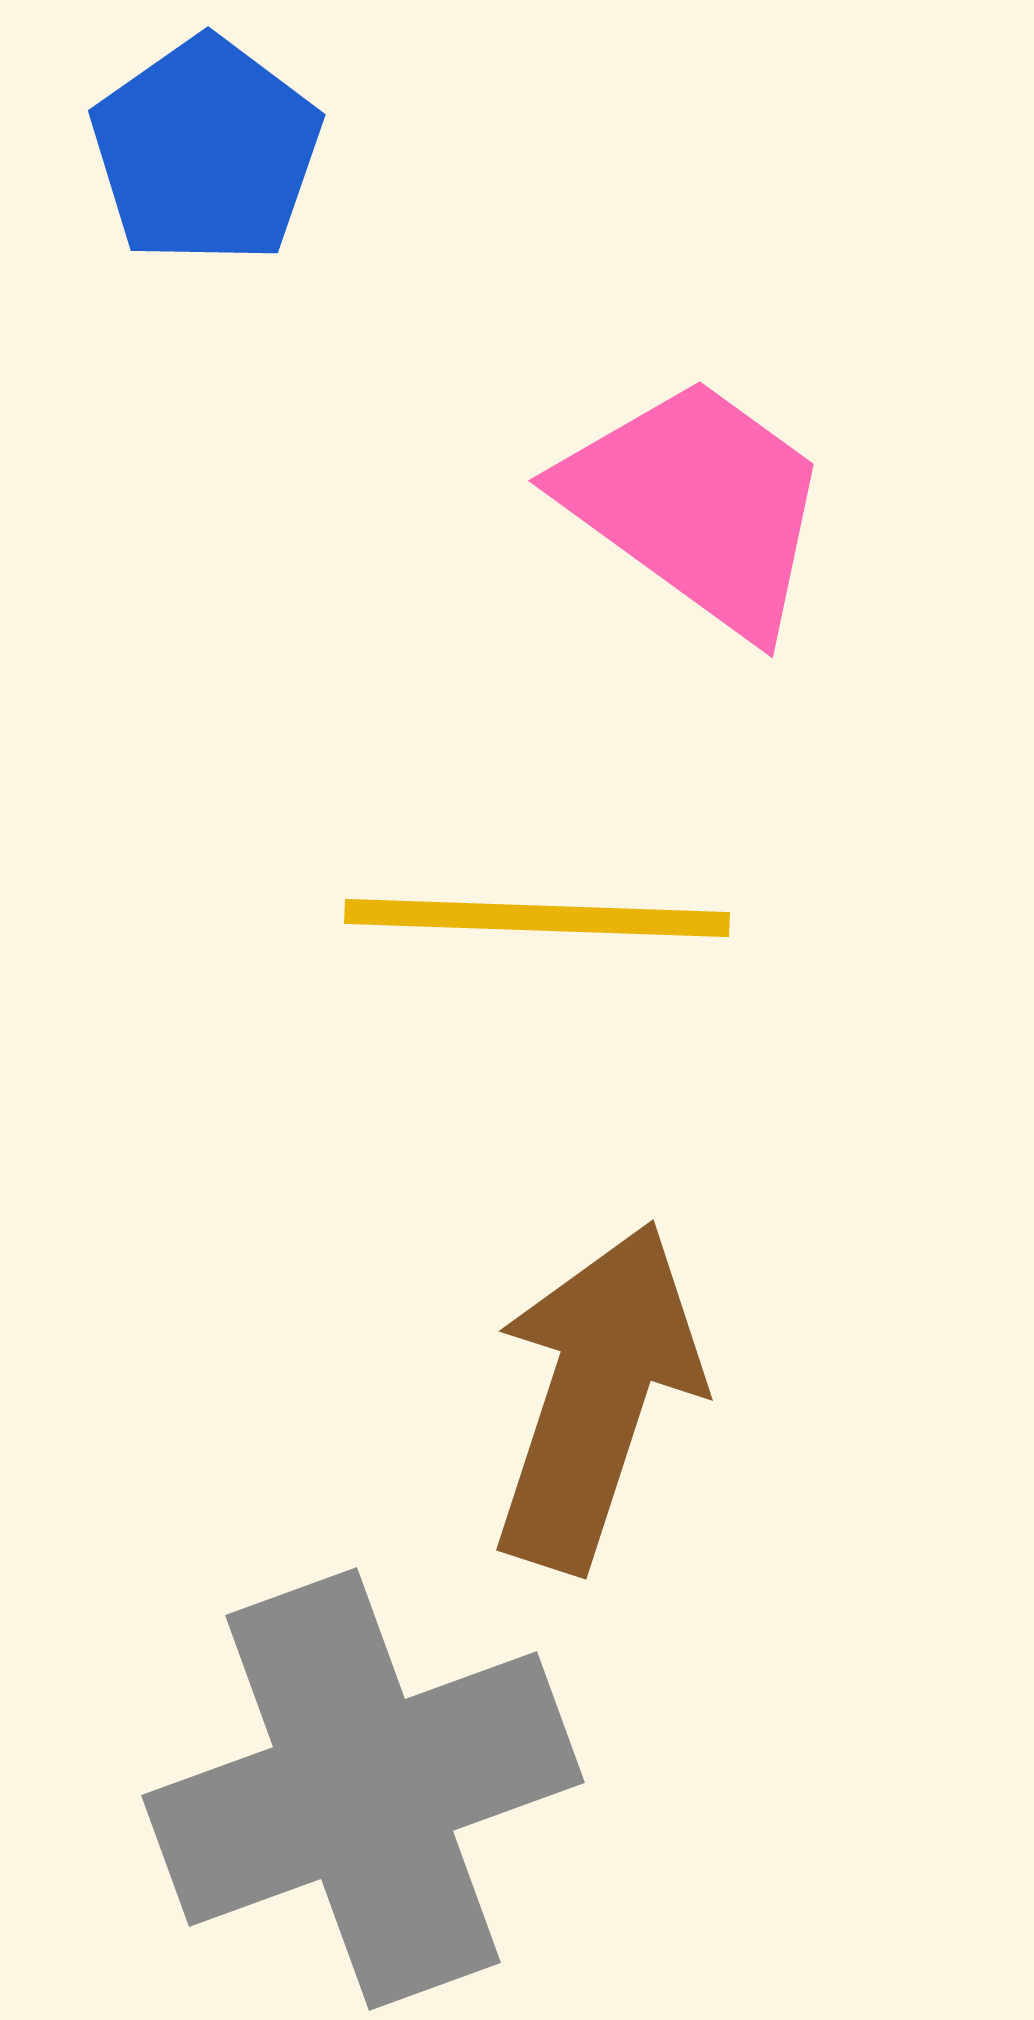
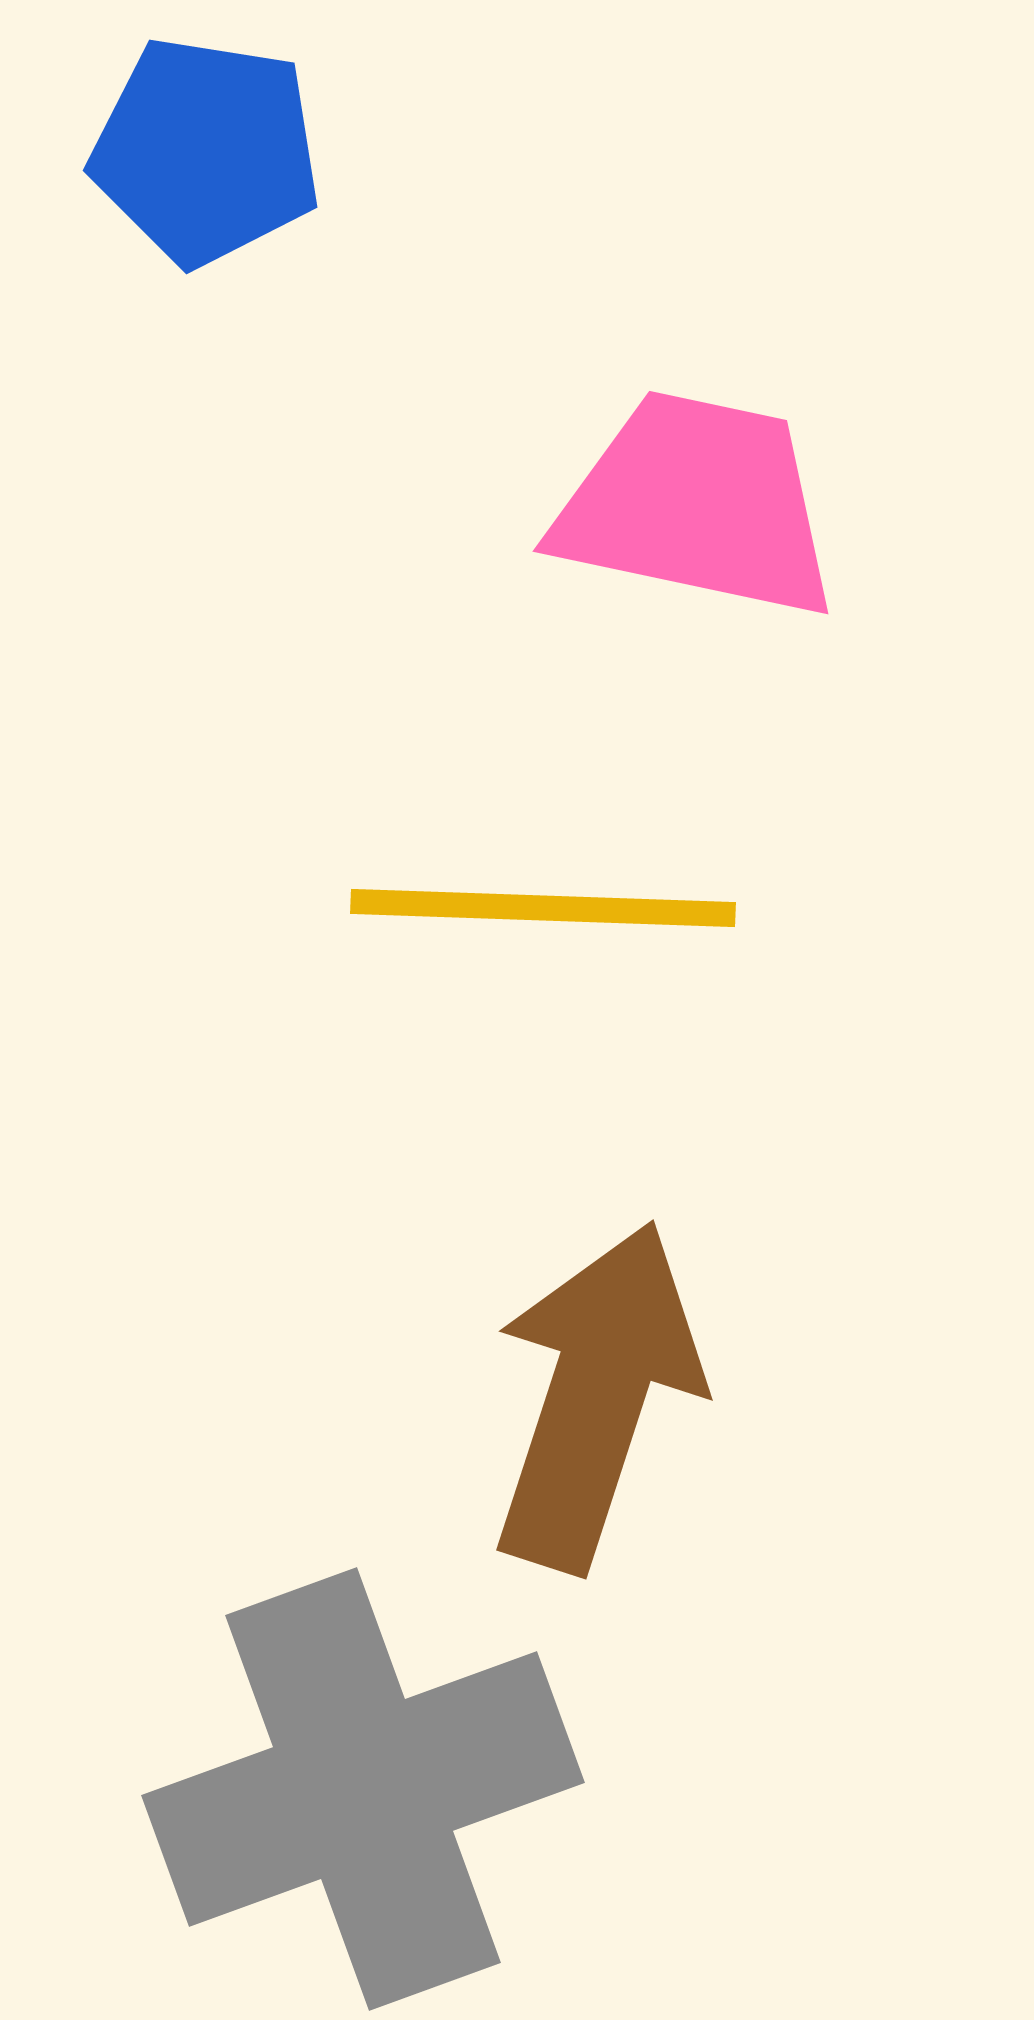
blue pentagon: rotated 28 degrees counterclockwise
pink trapezoid: rotated 24 degrees counterclockwise
yellow line: moved 6 px right, 10 px up
